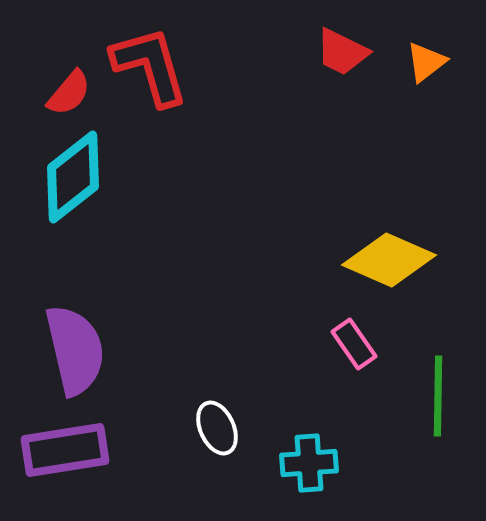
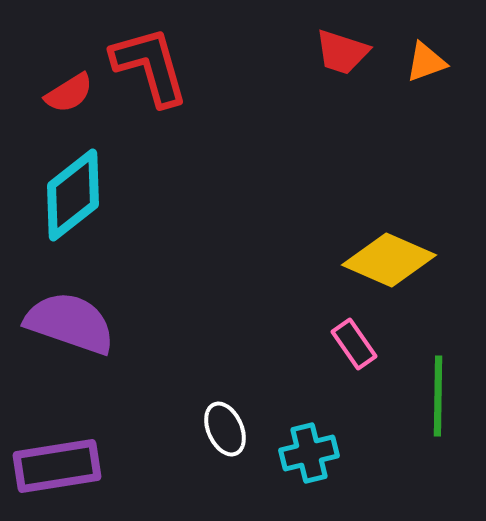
red trapezoid: rotated 8 degrees counterclockwise
orange triangle: rotated 18 degrees clockwise
red semicircle: rotated 18 degrees clockwise
cyan diamond: moved 18 px down
purple semicircle: moved 5 px left, 27 px up; rotated 58 degrees counterclockwise
white ellipse: moved 8 px right, 1 px down
purple rectangle: moved 8 px left, 16 px down
cyan cross: moved 10 px up; rotated 10 degrees counterclockwise
